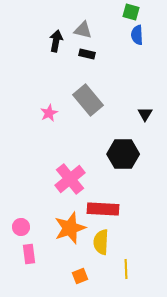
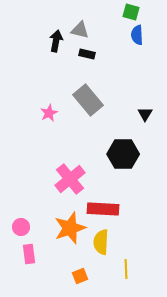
gray triangle: moved 3 px left
